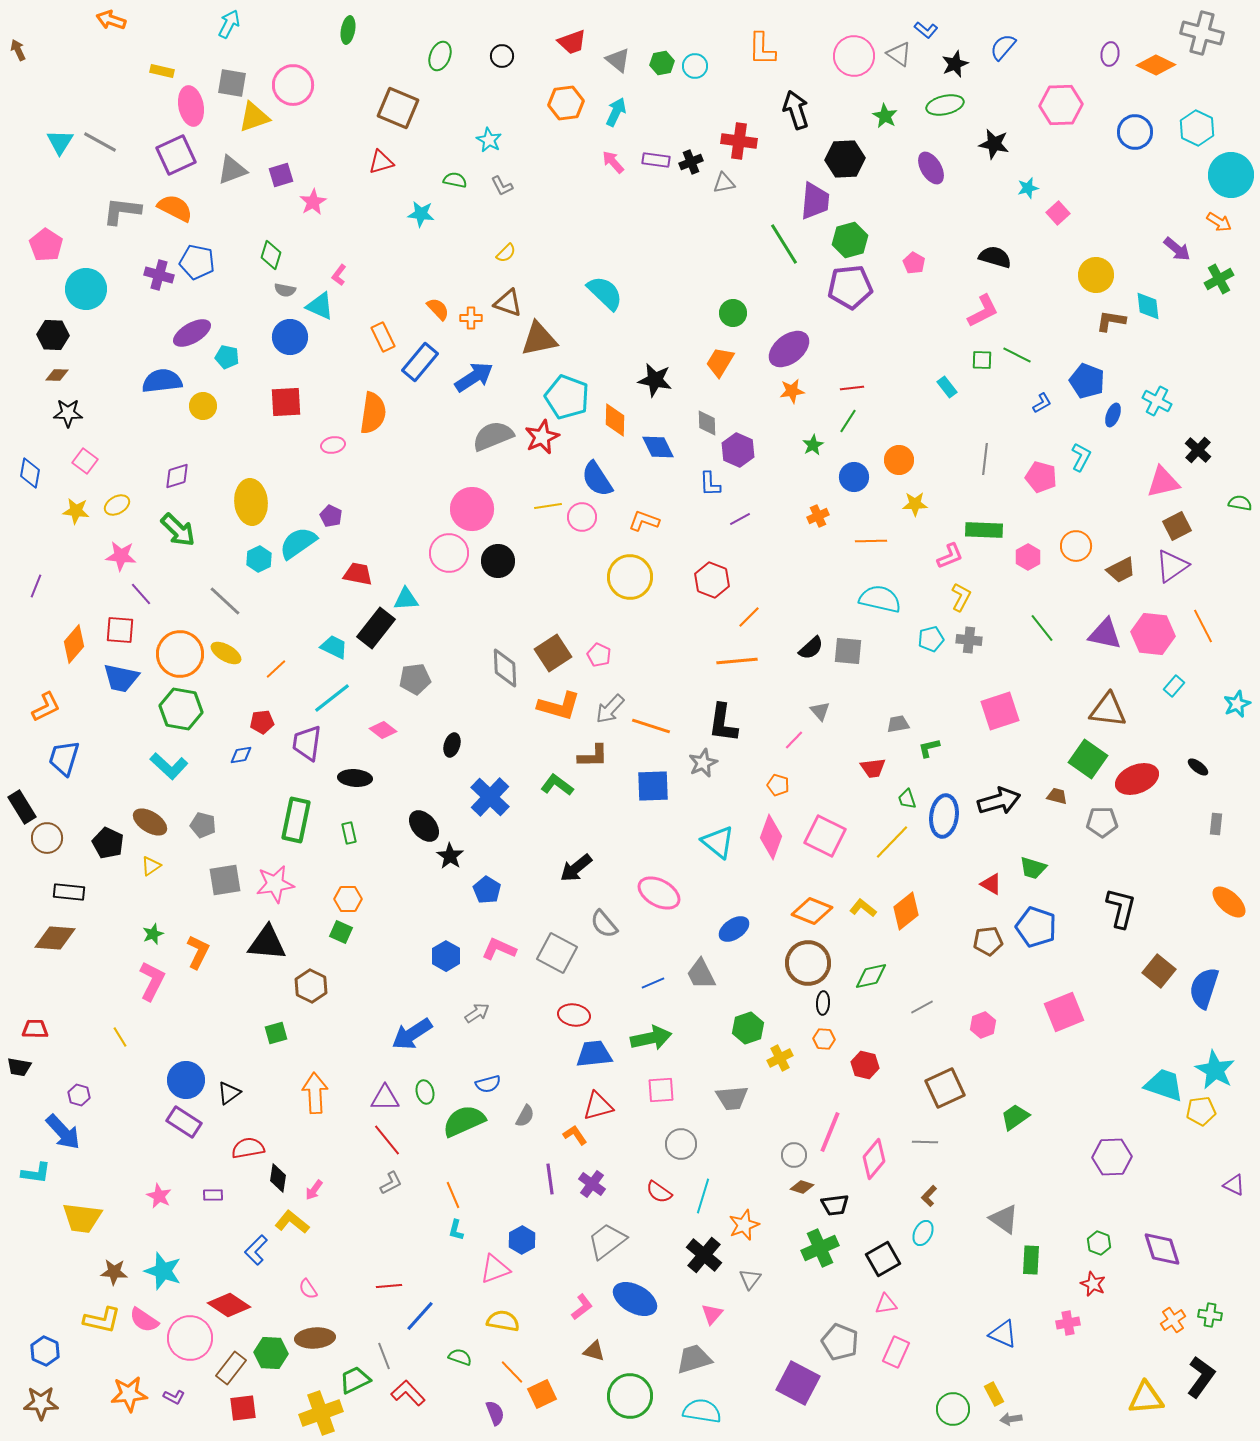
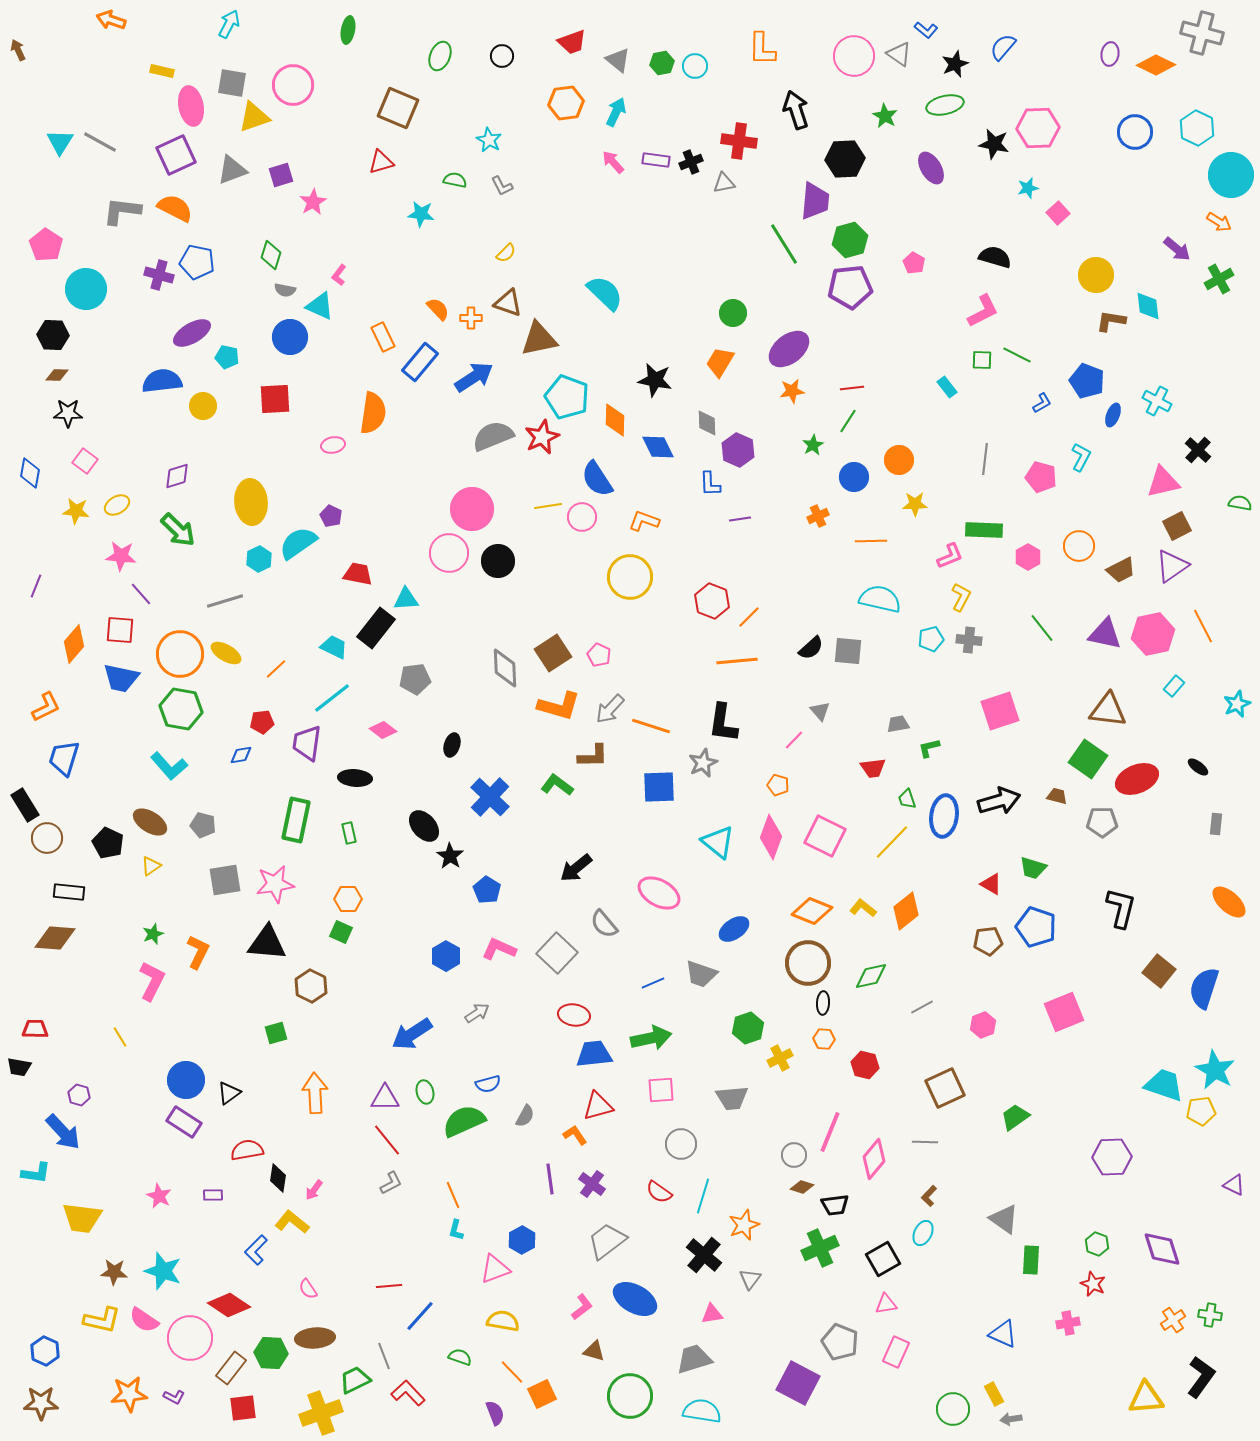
pink hexagon at (1061, 105): moved 23 px left, 23 px down
red square at (286, 402): moved 11 px left, 3 px up
purple line at (740, 519): rotated 20 degrees clockwise
orange circle at (1076, 546): moved 3 px right
red hexagon at (712, 580): moved 21 px down
gray line at (225, 601): rotated 60 degrees counterclockwise
pink hexagon at (1153, 634): rotated 18 degrees counterclockwise
cyan L-shape at (169, 766): rotated 6 degrees clockwise
blue square at (653, 786): moved 6 px right, 1 px down
black rectangle at (22, 807): moved 3 px right, 2 px up
gray square at (557, 953): rotated 15 degrees clockwise
gray trapezoid at (701, 974): rotated 44 degrees counterclockwise
red semicircle at (248, 1148): moved 1 px left, 2 px down
green hexagon at (1099, 1243): moved 2 px left, 1 px down
pink triangle at (712, 1314): rotated 40 degrees clockwise
